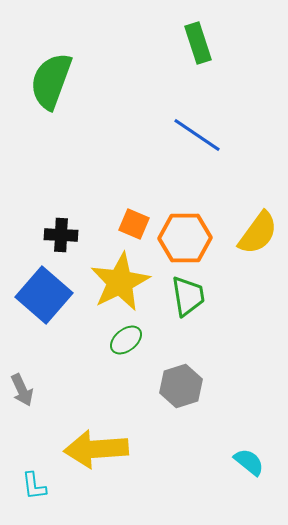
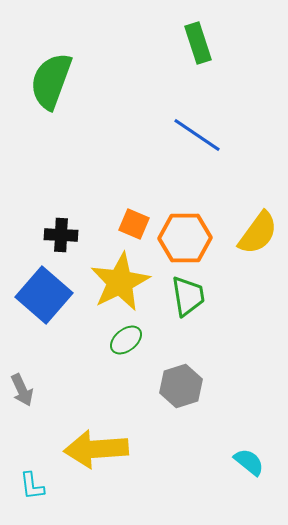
cyan L-shape: moved 2 px left
